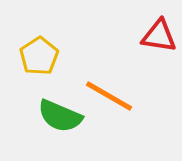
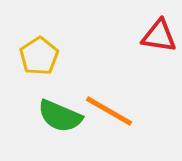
orange line: moved 15 px down
